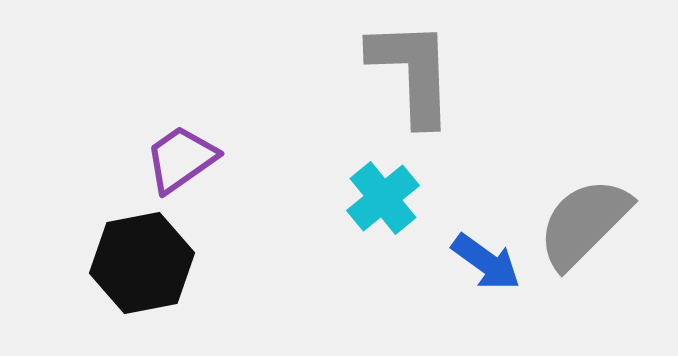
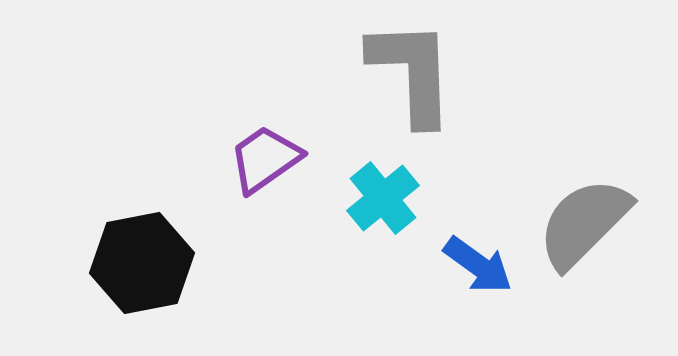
purple trapezoid: moved 84 px right
blue arrow: moved 8 px left, 3 px down
